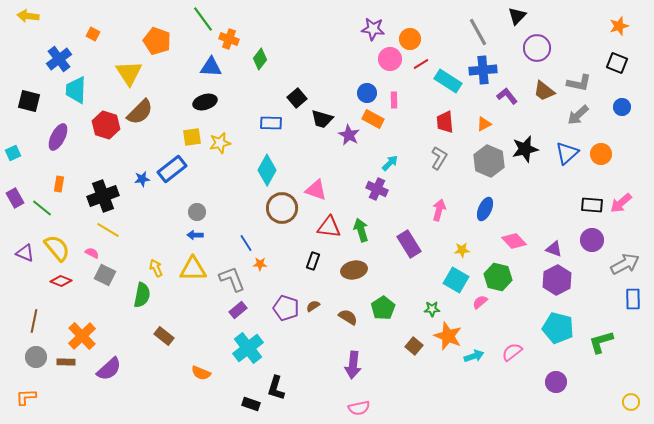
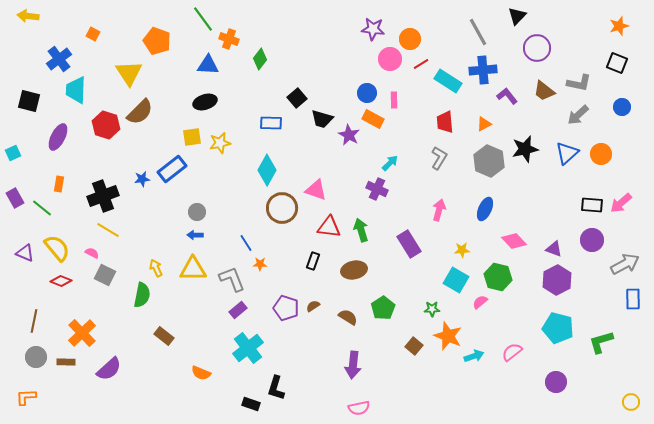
blue triangle at (211, 67): moved 3 px left, 2 px up
orange cross at (82, 336): moved 3 px up
